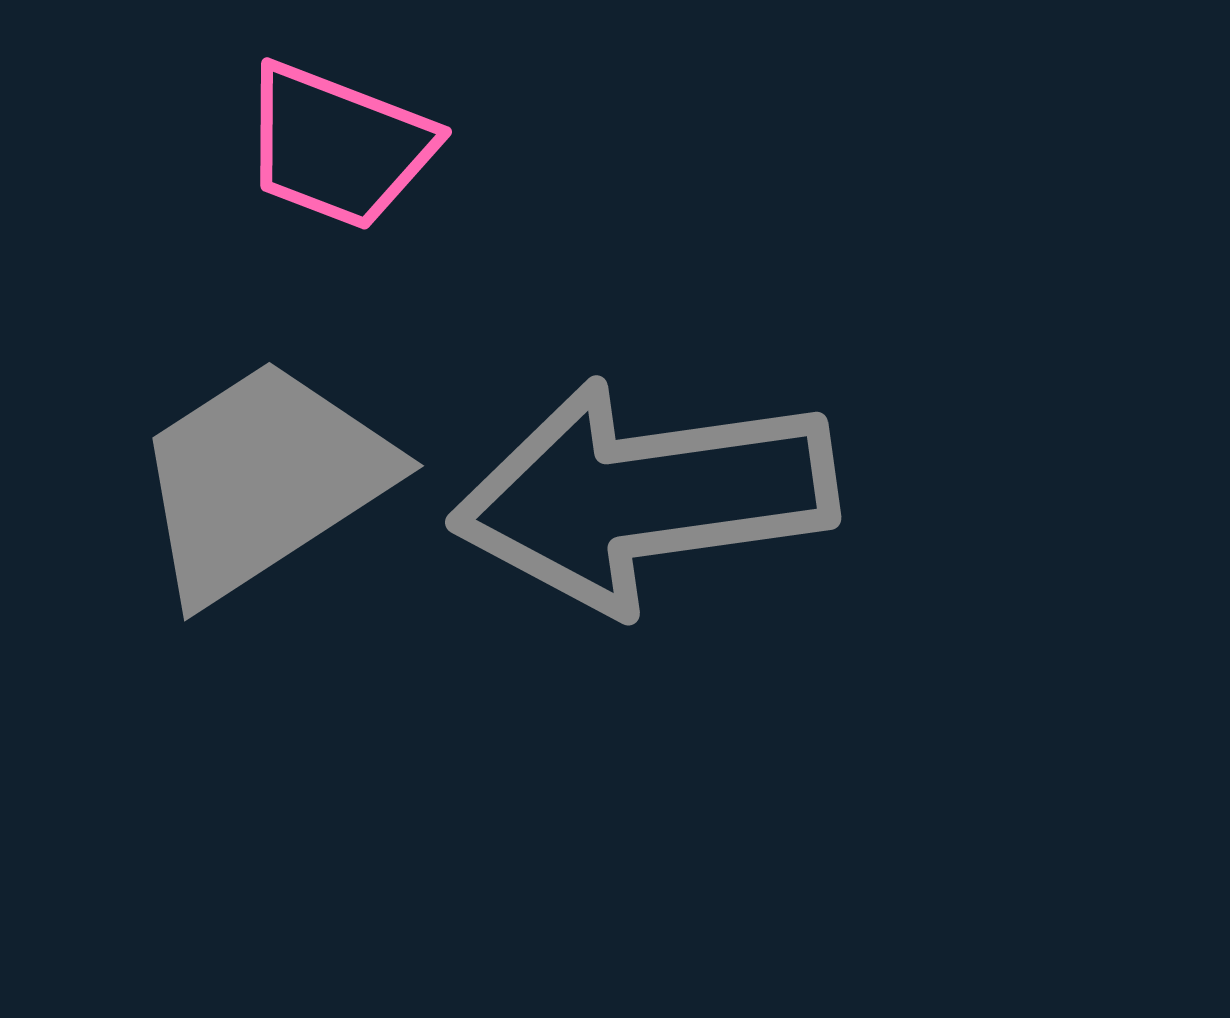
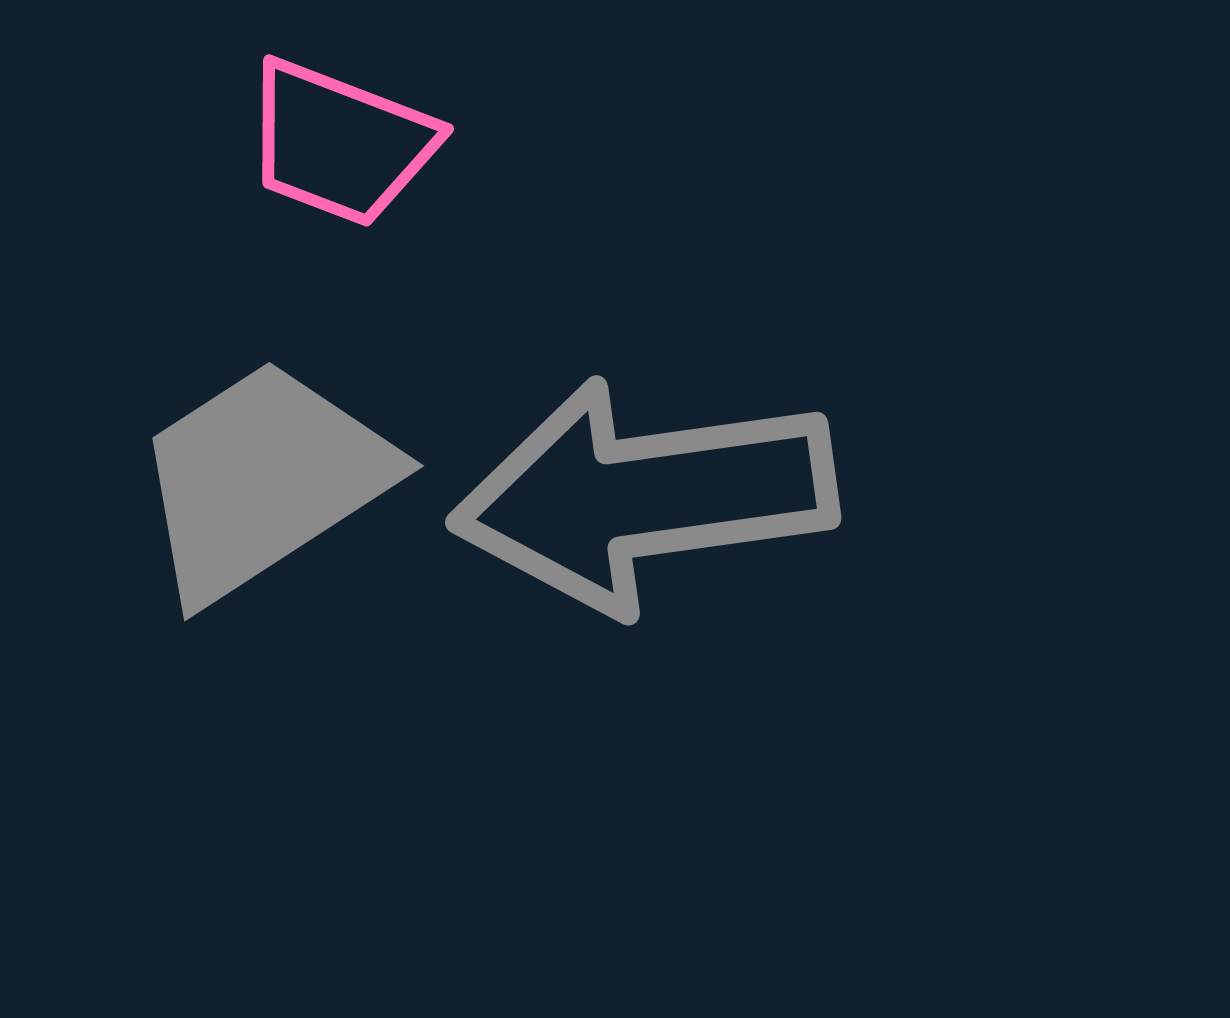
pink trapezoid: moved 2 px right, 3 px up
